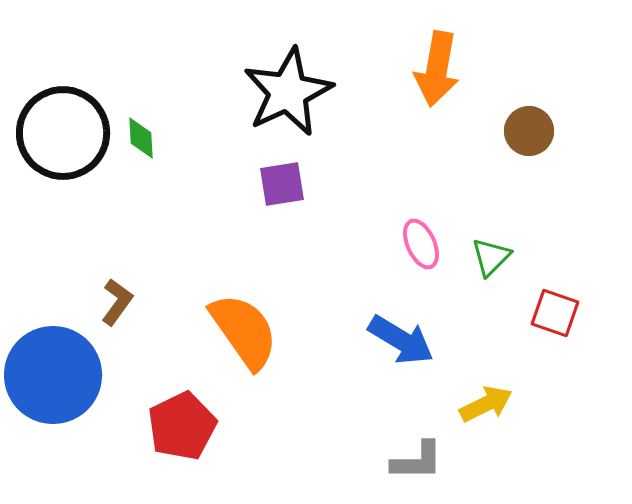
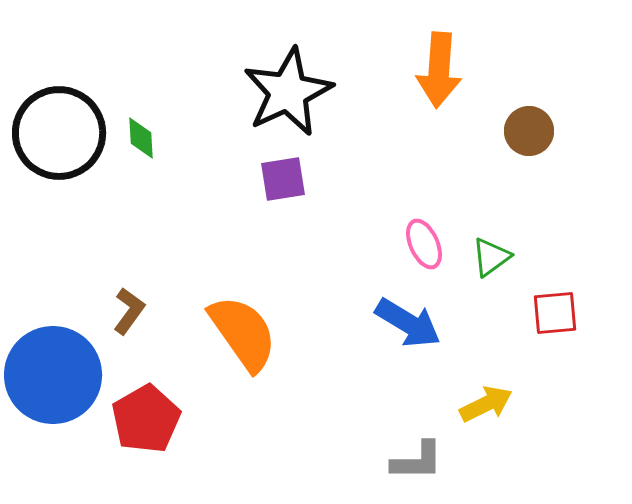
orange arrow: moved 2 px right, 1 px down; rotated 6 degrees counterclockwise
black circle: moved 4 px left
purple square: moved 1 px right, 5 px up
pink ellipse: moved 3 px right
green triangle: rotated 9 degrees clockwise
brown L-shape: moved 12 px right, 9 px down
red square: rotated 24 degrees counterclockwise
orange semicircle: moved 1 px left, 2 px down
blue arrow: moved 7 px right, 17 px up
red pentagon: moved 36 px left, 7 px up; rotated 4 degrees counterclockwise
